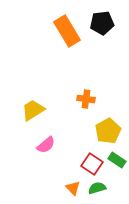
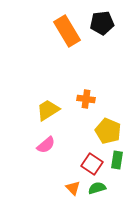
yellow trapezoid: moved 15 px right
yellow pentagon: rotated 20 degrees counterclockwise
green rectangle: rotated 66 degrees clockwise
